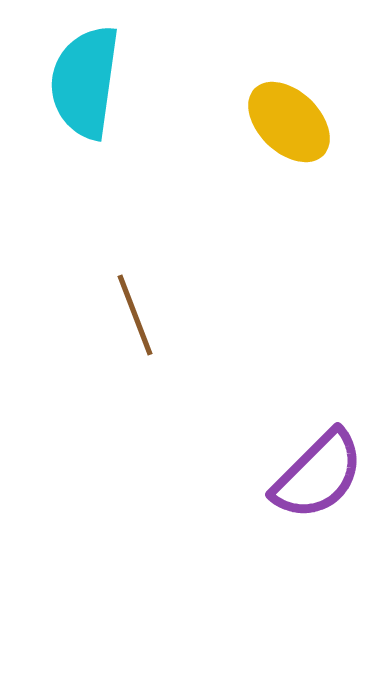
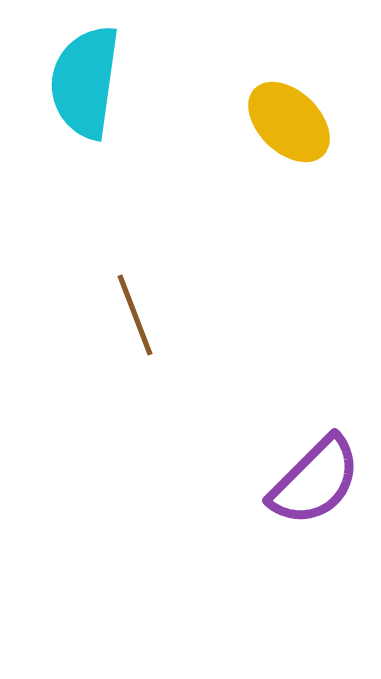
purple semicircle: moved 3 px left, 6 px down
